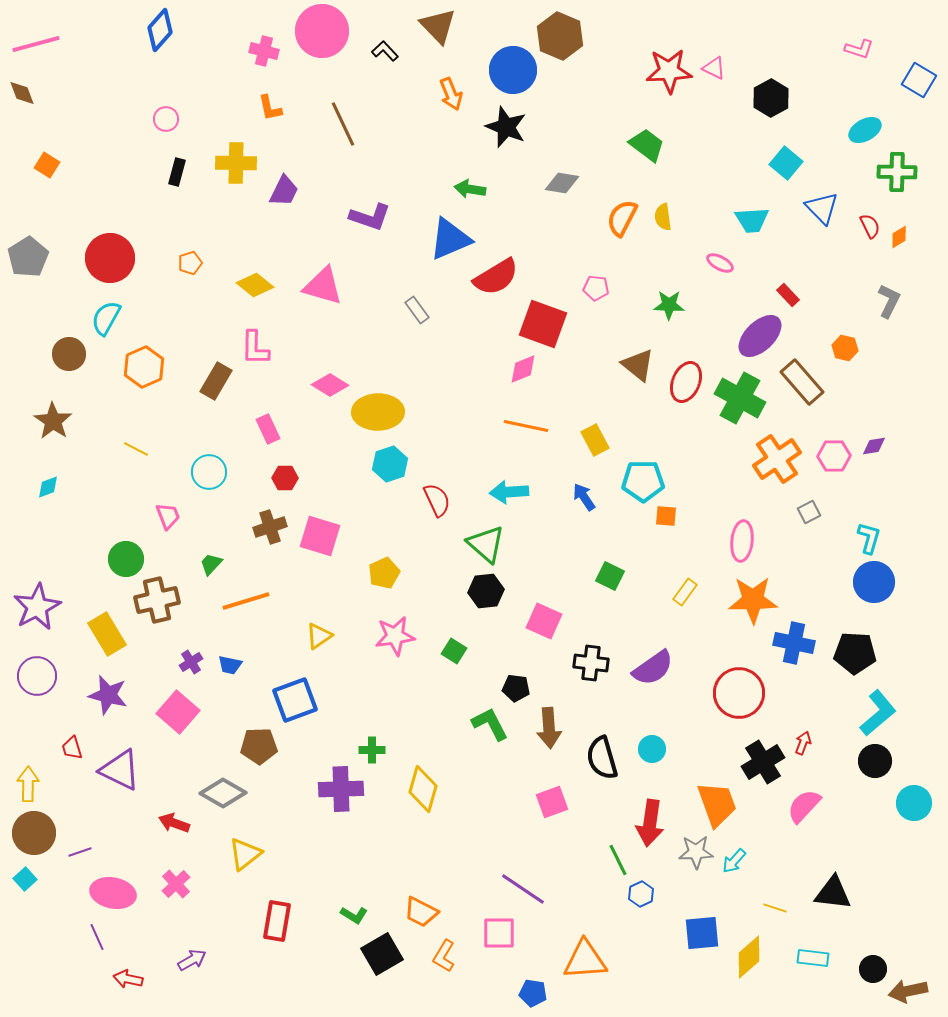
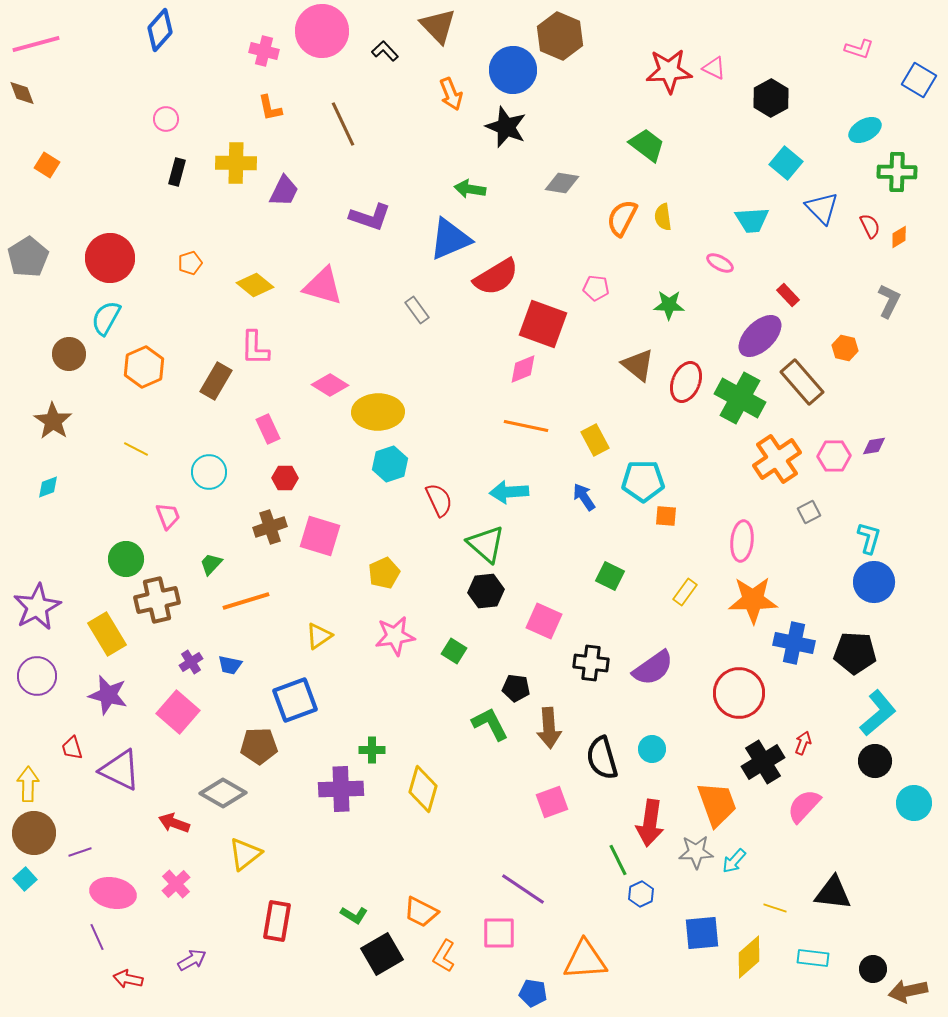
red semicircle at (437, 500): moved 2 px right
